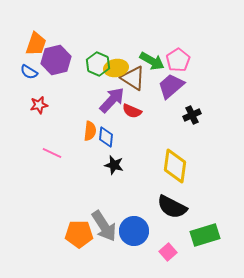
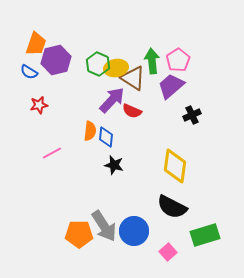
green arrow: rotated 125 degrees counterclockwise
pink line: rotated 54 degrees counterclockwise
